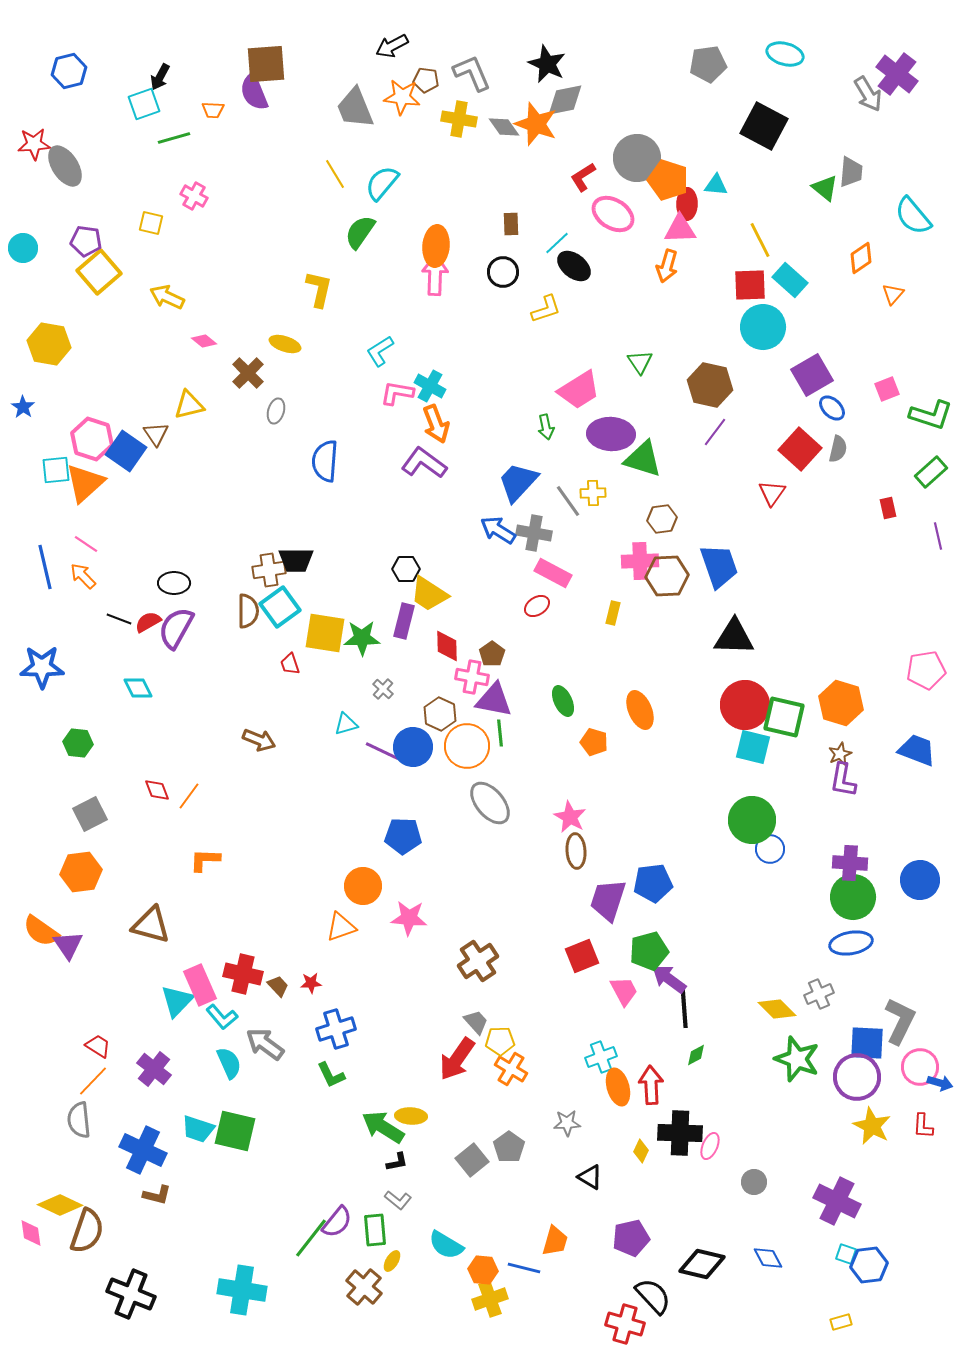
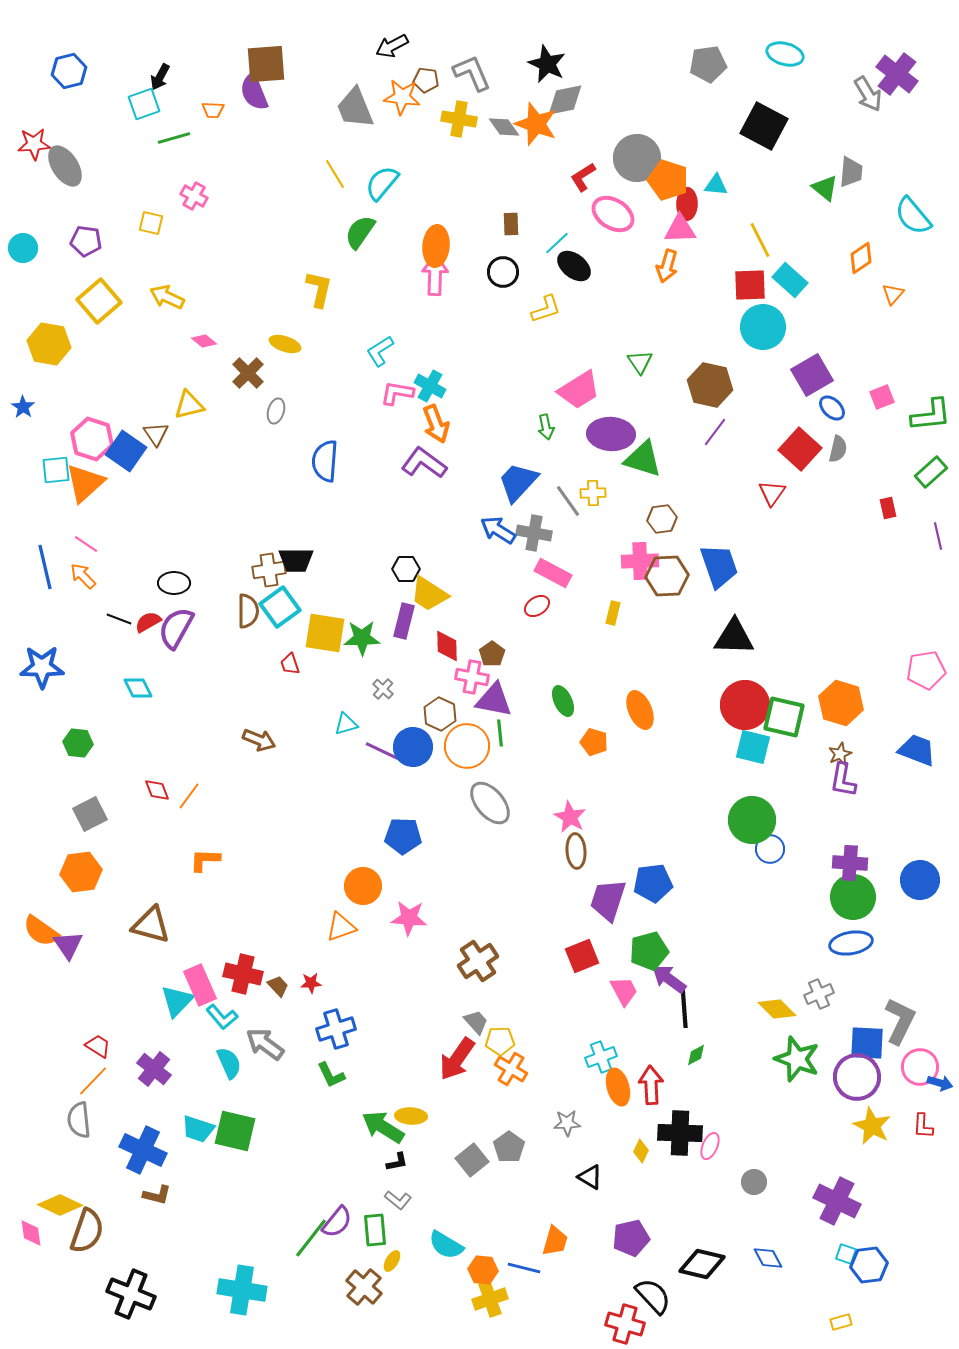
yellow square at (99, 272): moved 29 px down
pink square at (887, 389): moved 5 px left, 8 px down
green L-shape at (931, 415): rotated 24 degrees counterclockwise
